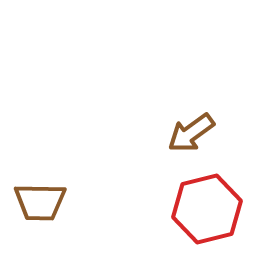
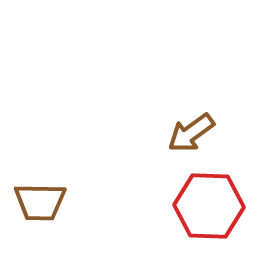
red hexagon: moved 2 px right, 3 px up; rotated 16 degrees clockwise
